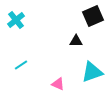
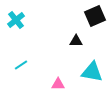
black square: moved 2 px right
cyan triangle: rotated 30 degrees clockwise
pink triangle: rotated 24 degrees counterclockwise
